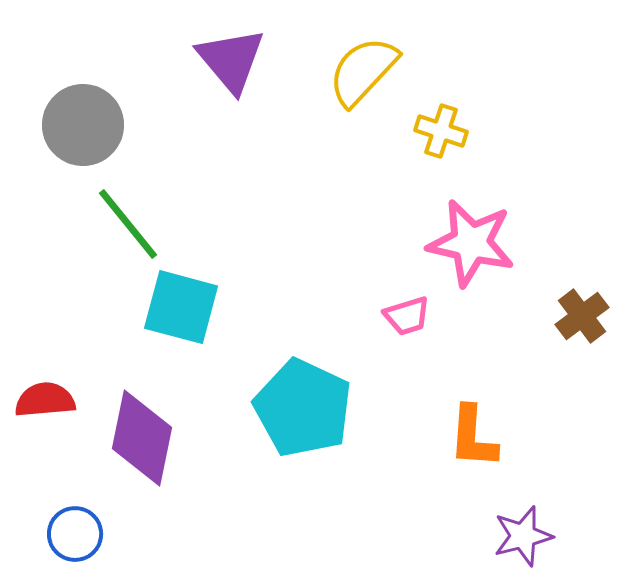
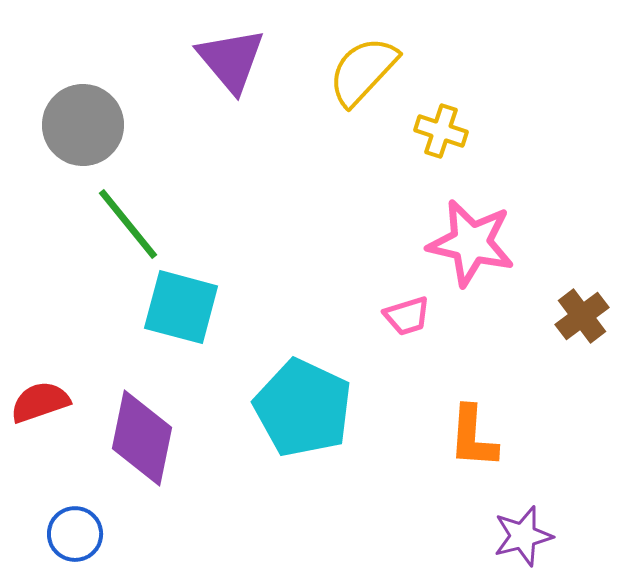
red semicircle: moved 5 px left, 2 px down; rotated 14 degrees counterclockwise
